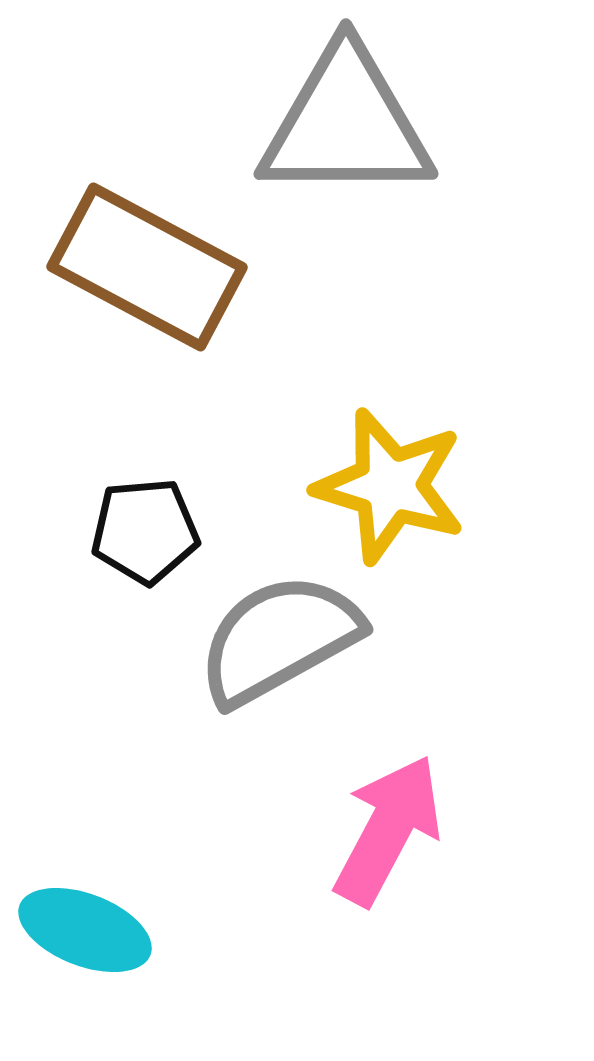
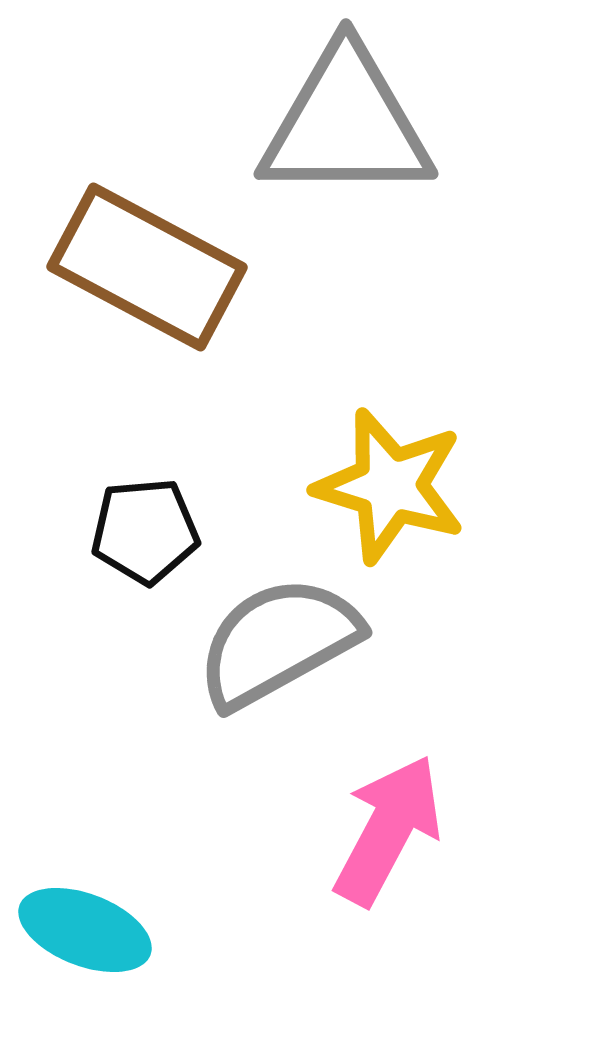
gray semicircle: moved 1 px left, 3 px down
